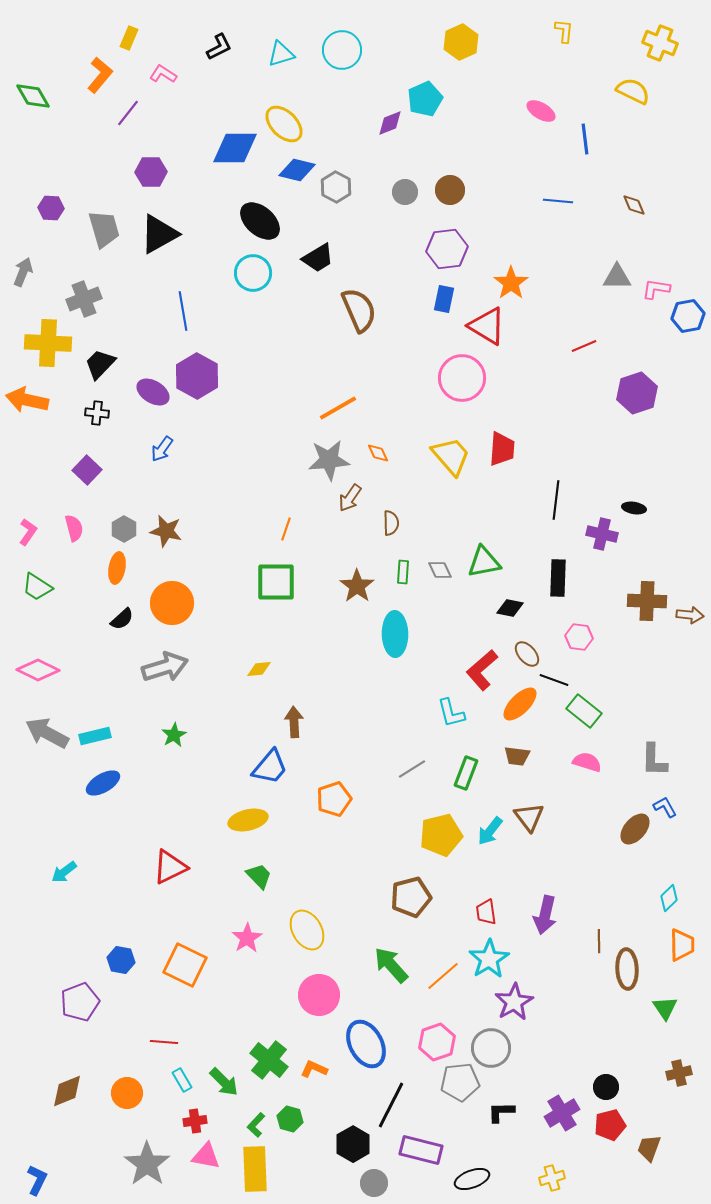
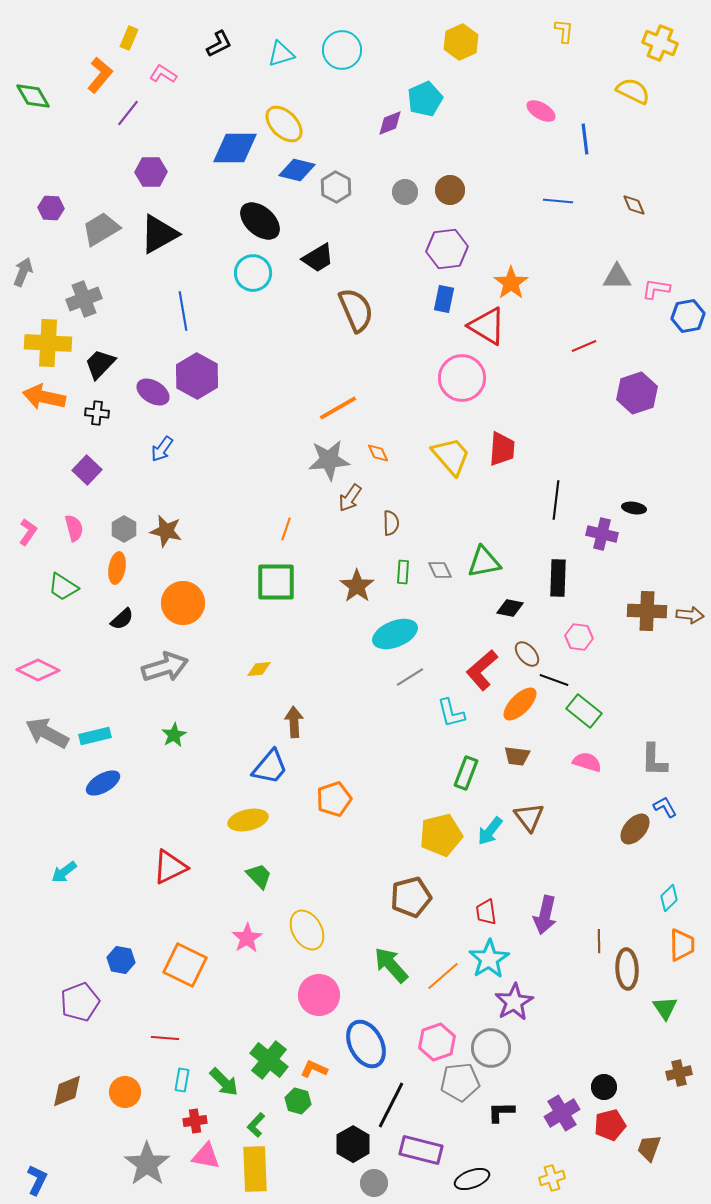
black L-shape at (219, 47): moved 3 px up
gray trapezoid at (104, 229): moved 3 px left; rotated 105 degrees counterclockwise
brown semicircle at (359, 310): moved 3 px left
orange arrow at (27, 400): moved 17 px right, 3 px up
green trapezoid at (37, 587): moved 26 px right
brown cross at (647, 601): moved 10 px down
orange circle at (172, 603): moved 11 px right
cyan ellipse at (395, 634): rotated 69 degrees clockwise
gray line at (412, 769): moved 2 px left, 92 px up
red line at (164, 1042): moved 1 px right, 4 px up
cyan rectangle at (182, 1080): rotated 40 degrees clockwise
black circle at (606, 1087): moved 2 px left
orange circle at (127, 1093): moved 2 px left, 1 px up
green hexagon at (290, 1119): moved 8 px right, 18 px up
